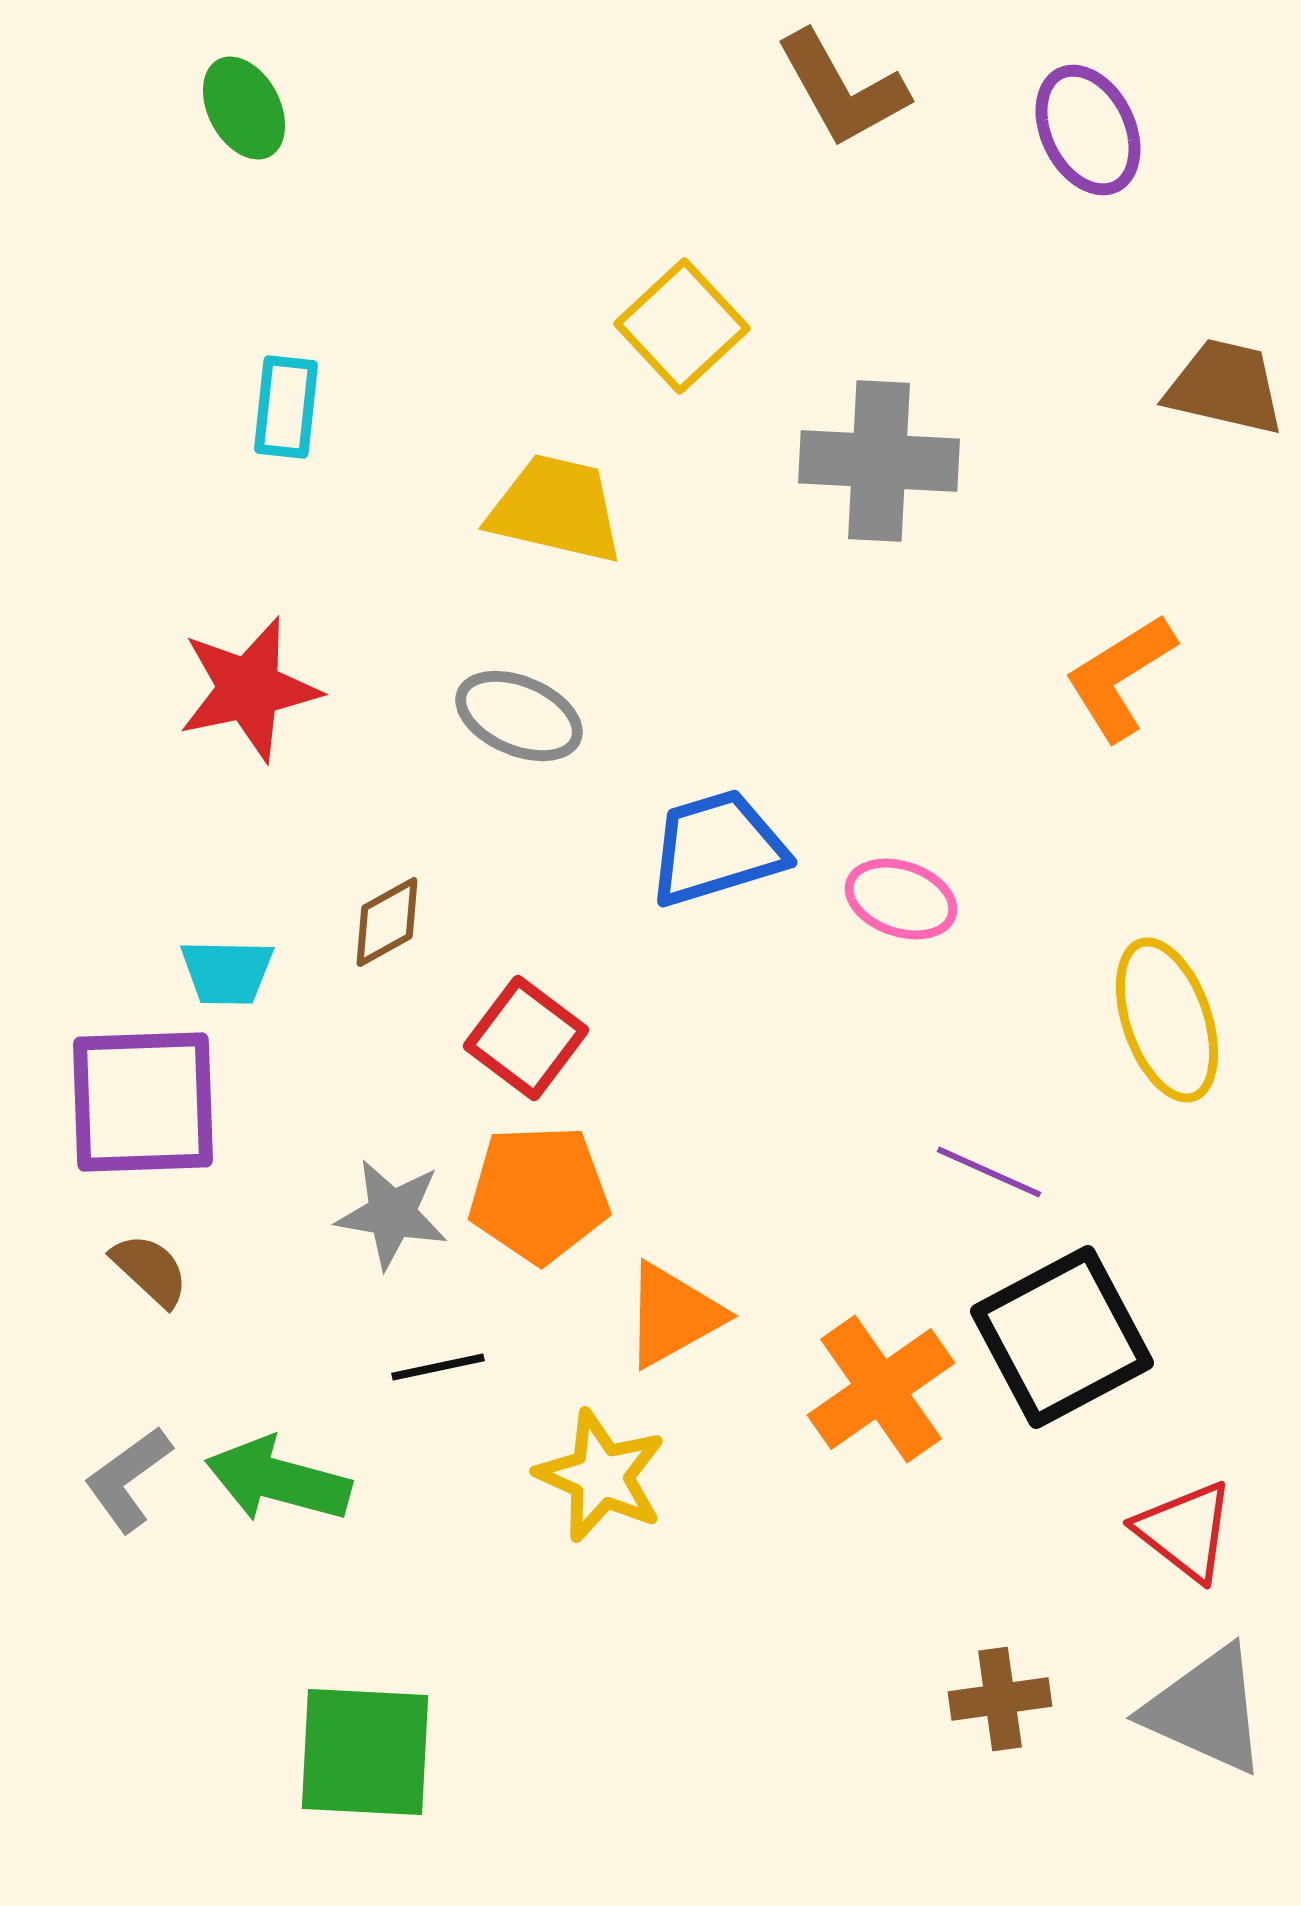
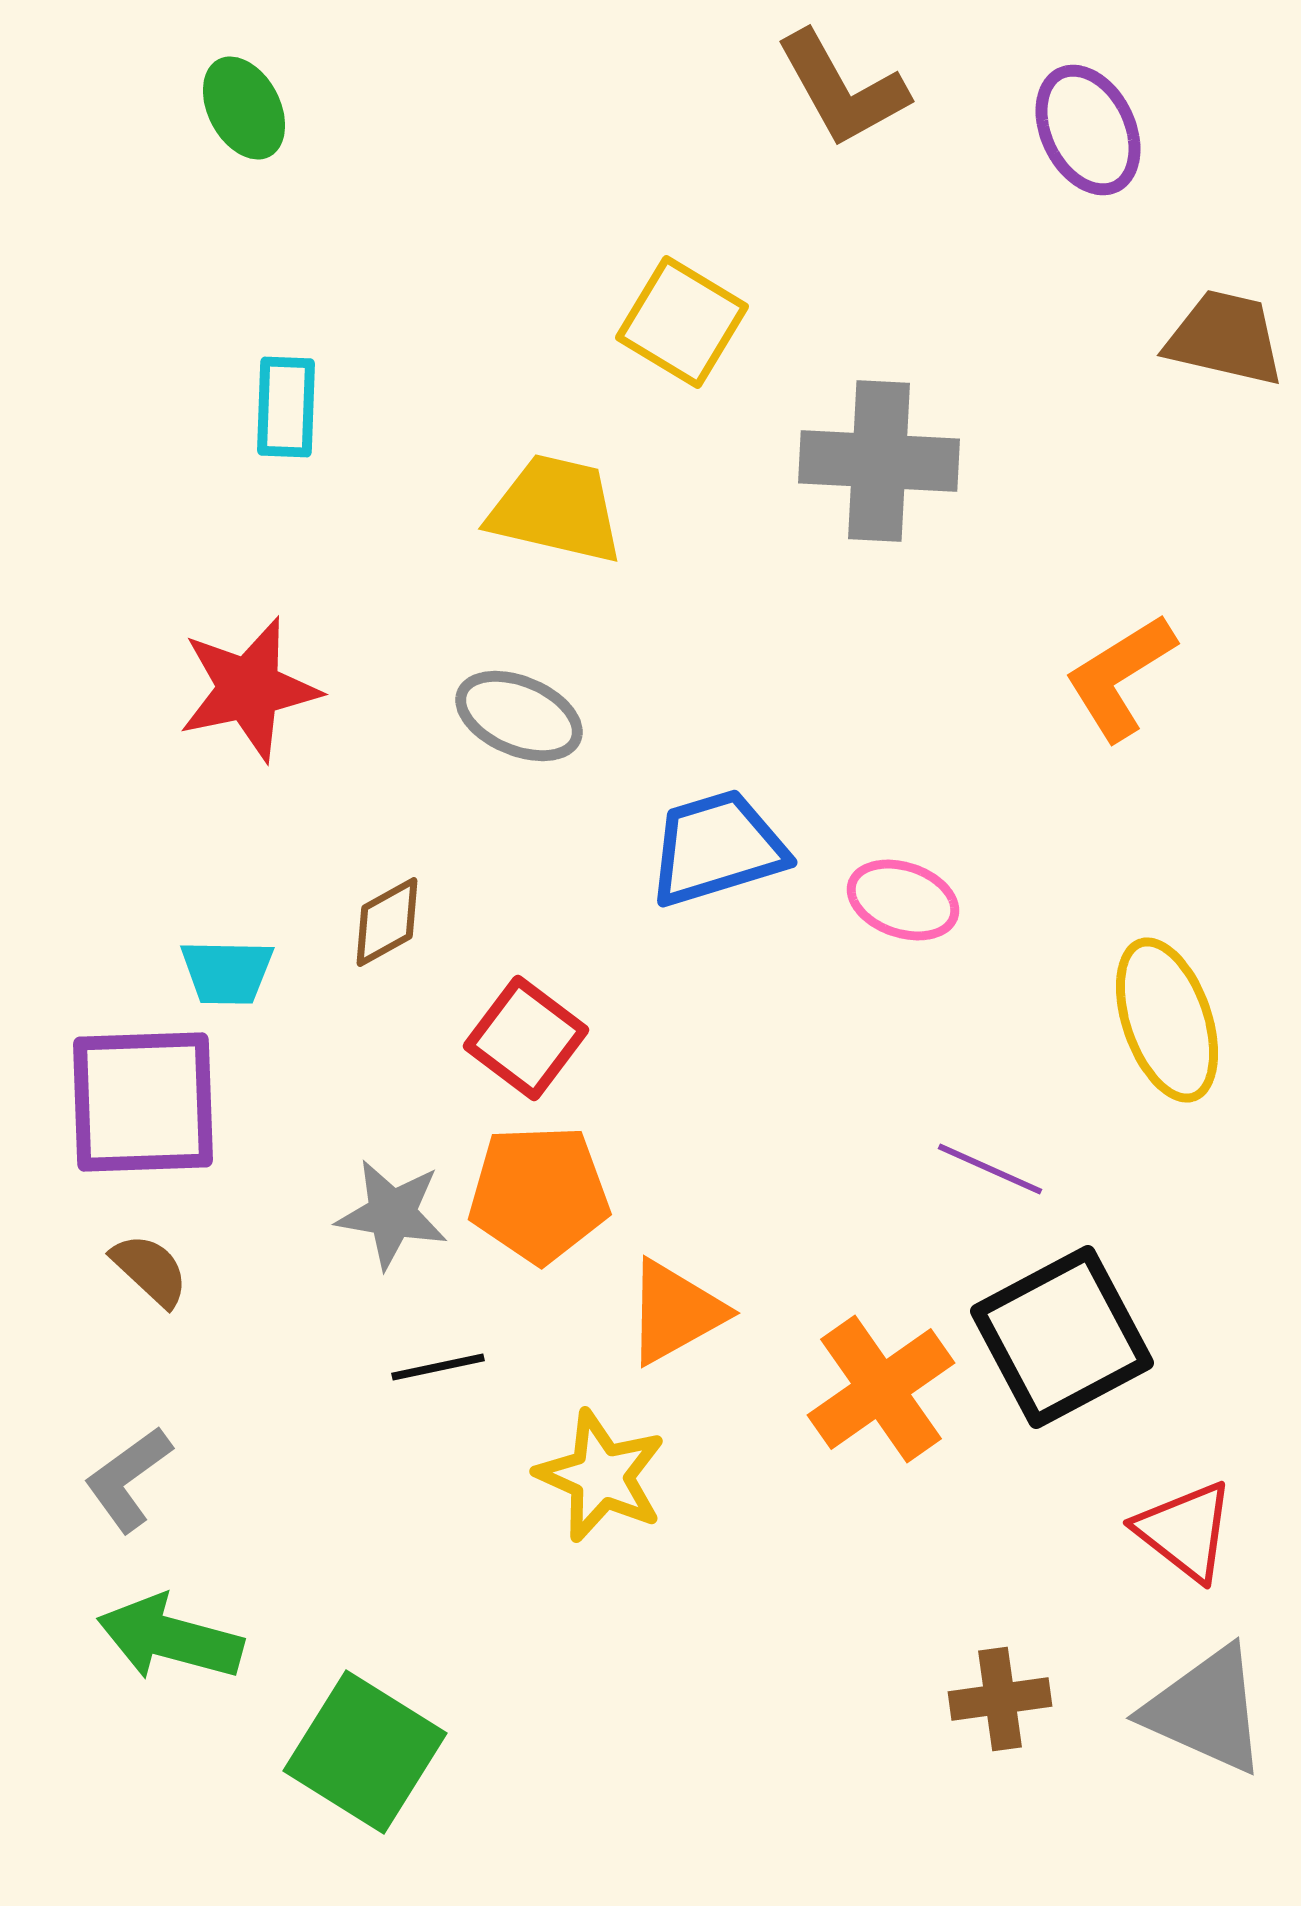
yellow square: moved 4 px up; rotated 16 degrees counterclockwise
brown trapezoid: moved 49 px up
cyan rectangle: rotated 4 degrees counterclockwise
pink ellipse: moved 2 px right, 1 px down
purple line: moved 1 px right, 3 px up
orange triangle: moved 2 px right, 3 px up
green arrow: moved 108 px left, 158 px down
green square: rotated 29 degrees clockwise
